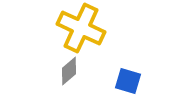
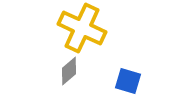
yellow cross: moved 1 px right
